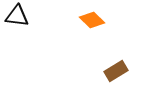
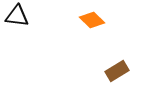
brown rectangle: moved 1 px right
